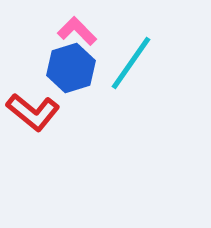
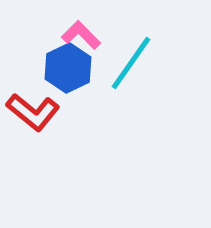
pink L-shape: moved 4 px right, 4 px down
blue hexagon: moved 3 px left; rotated 9 degrees counterclockwise
